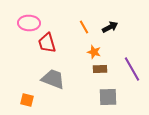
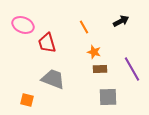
pink ellipse: moved 6 px left, 2 px down; rotated 20 degrees clockwise
black arrow: moved 11 px right, 6 px up
